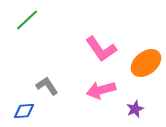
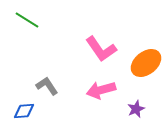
green line: rotated 75 degrees clockwise
purple star: moved 1 px right
